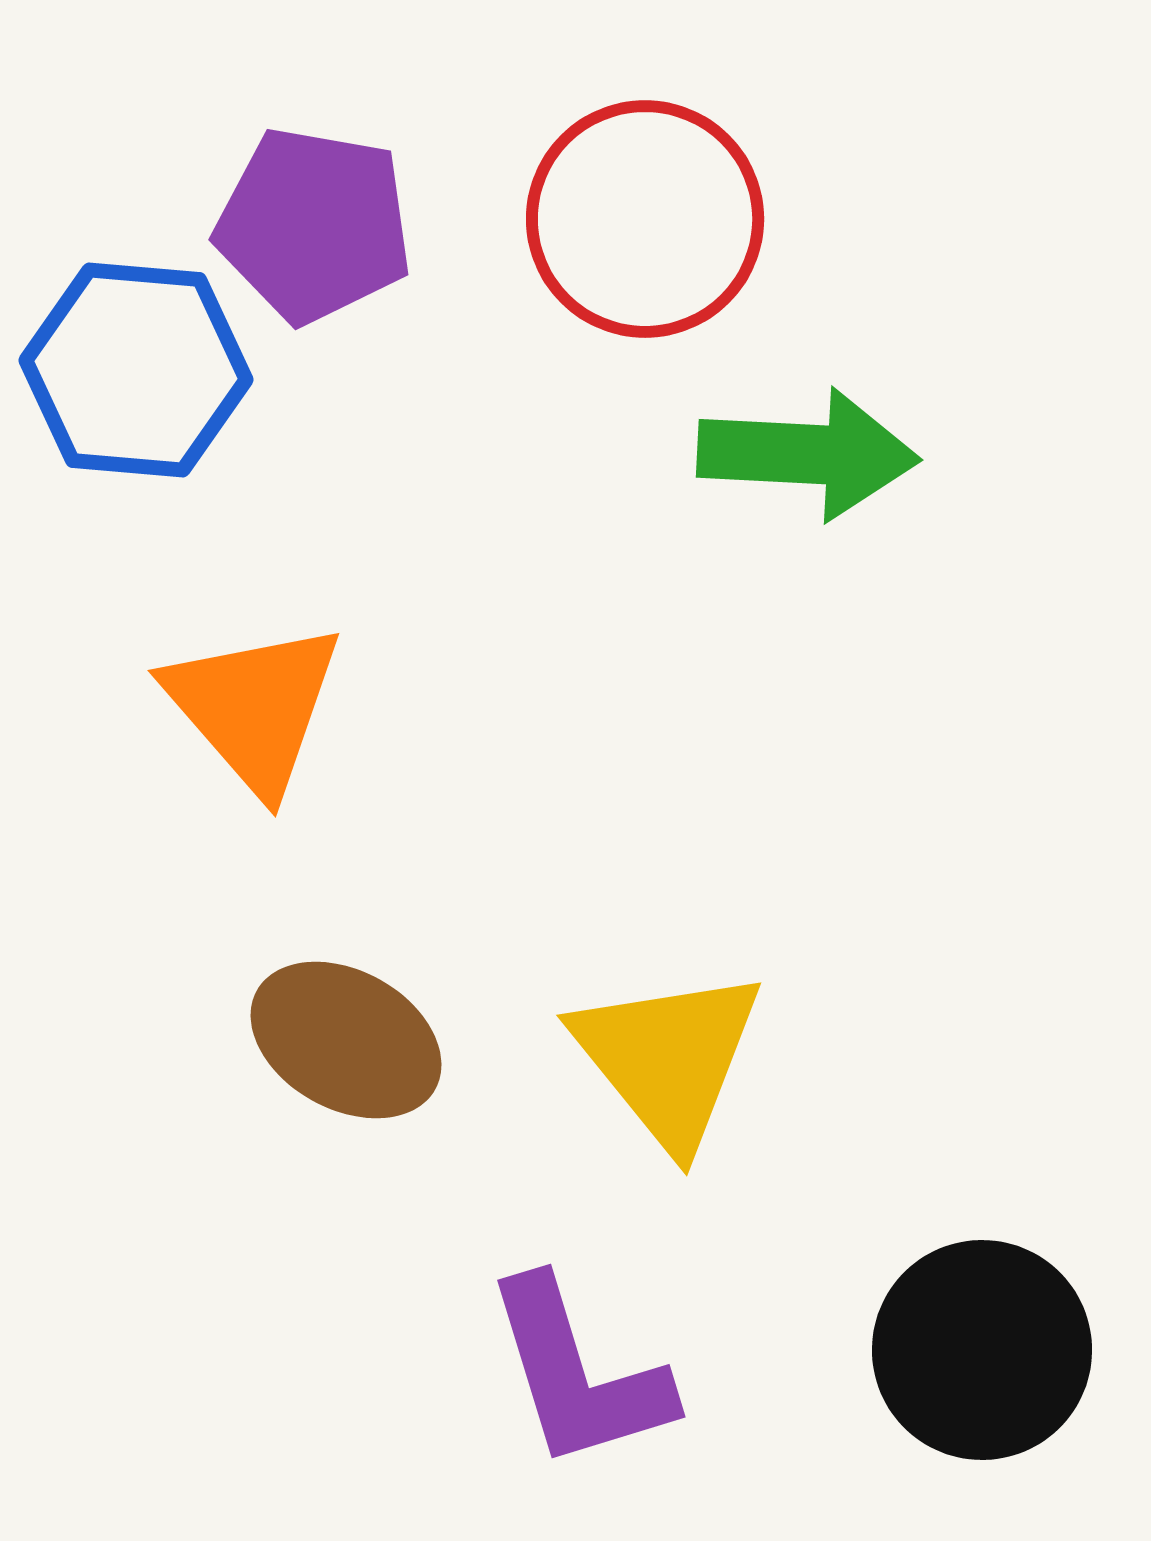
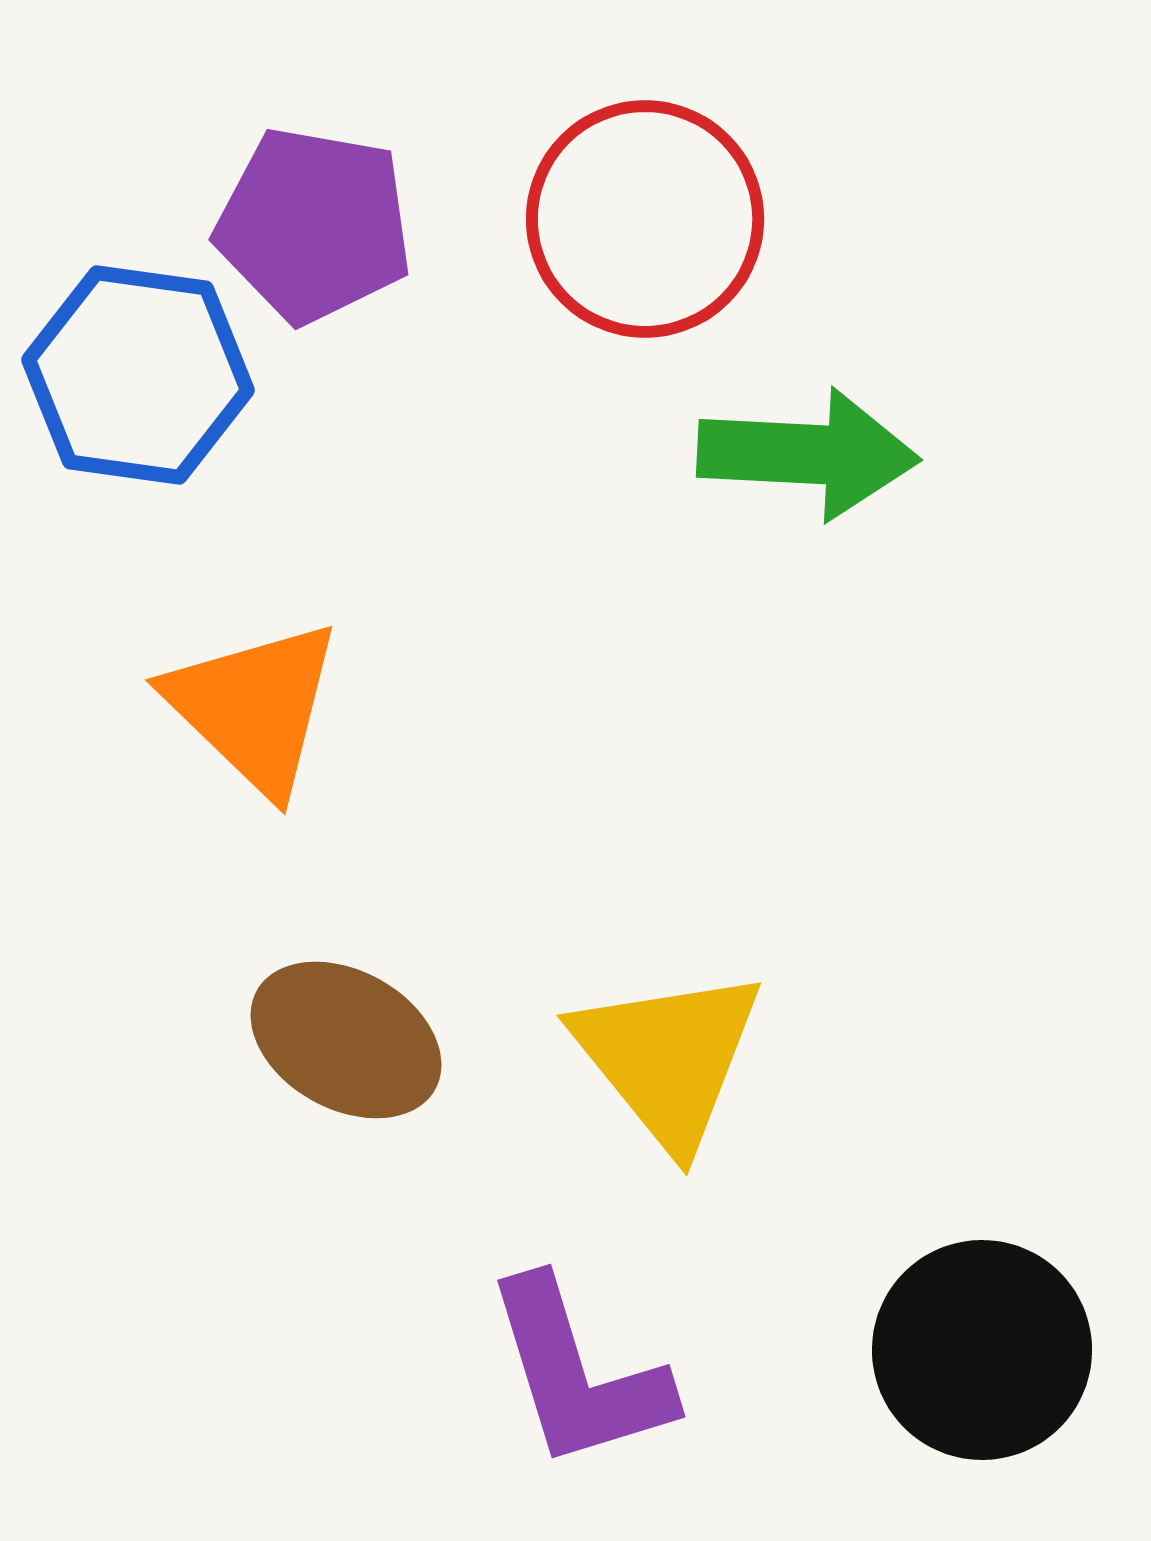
blue hexagon: moved 2 px right, 5 px down; rotated 3 degrees clockwise
orange triangle: rotated 5 degrees counterclockwise
